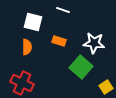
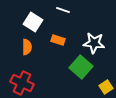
white square: rotated 18 degrees clockwise
orange rectangle: moved 1 px left, 1 px up
